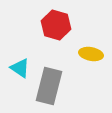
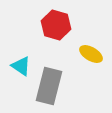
yellow ellipse: rotated 20 degrees clockwise
cyan triangle: moved 1 px right, 2 px up
